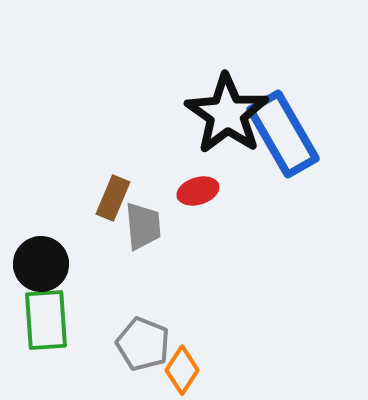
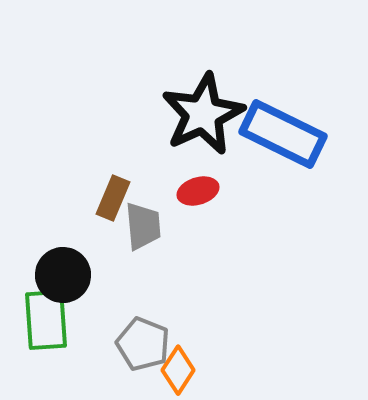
black star: moved 24 px left; rotated 12 degrees clockwise
blue rectangle: rotated 34 degrees counterclockwise
black circle: moved 22 px right, 11 px down
orange diamond: moved 4 px left
